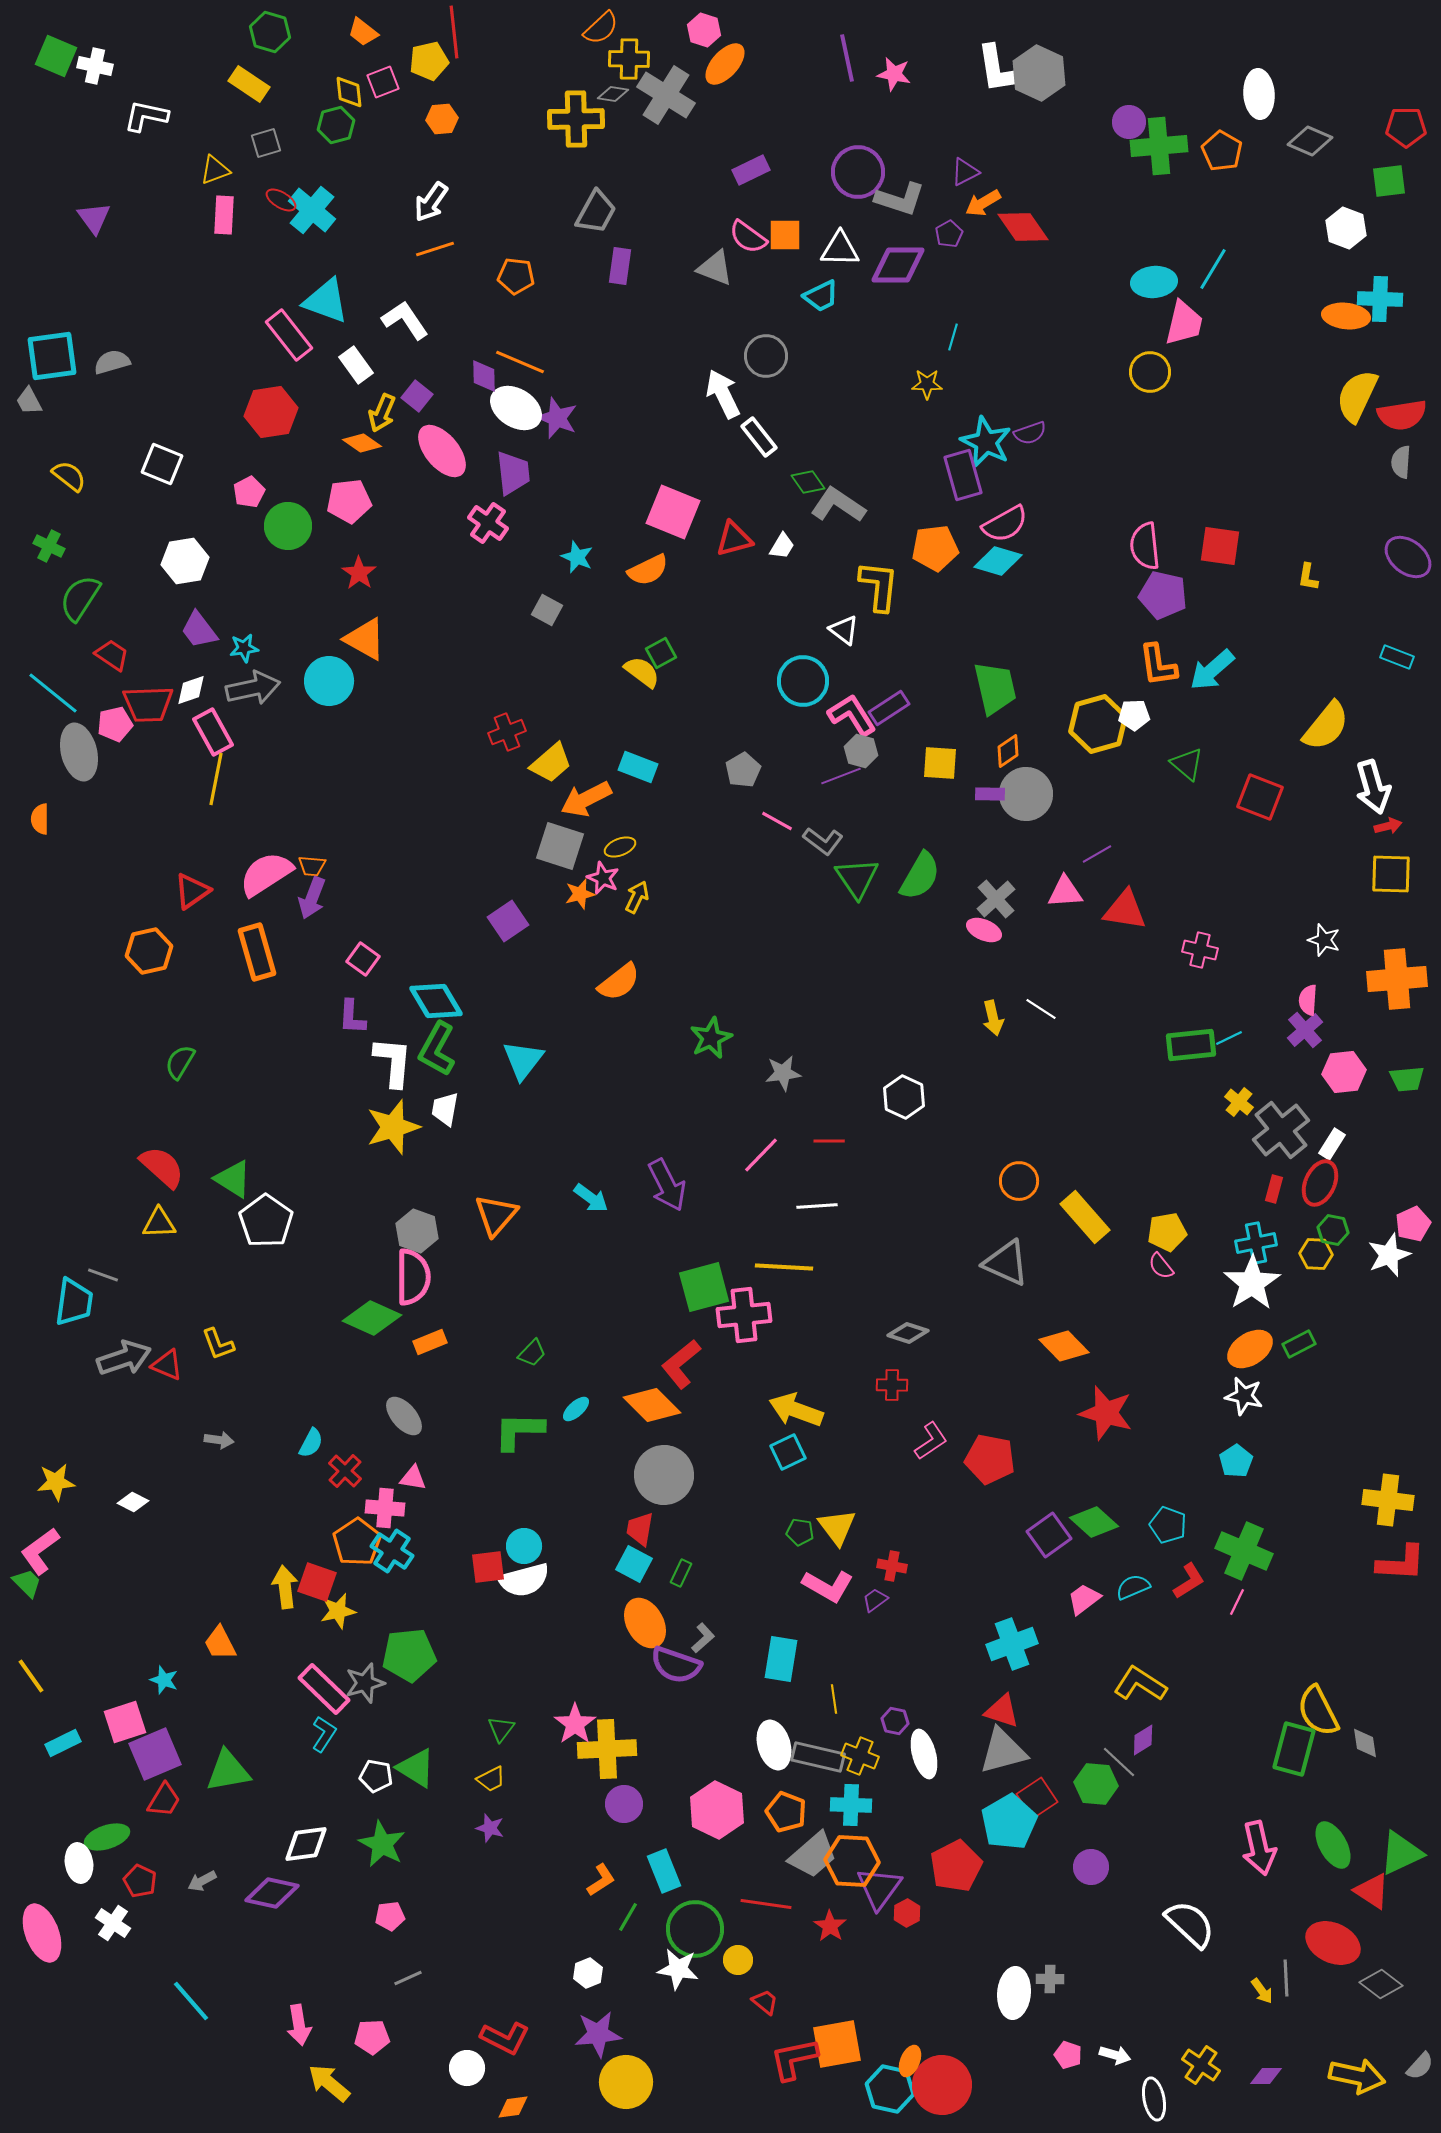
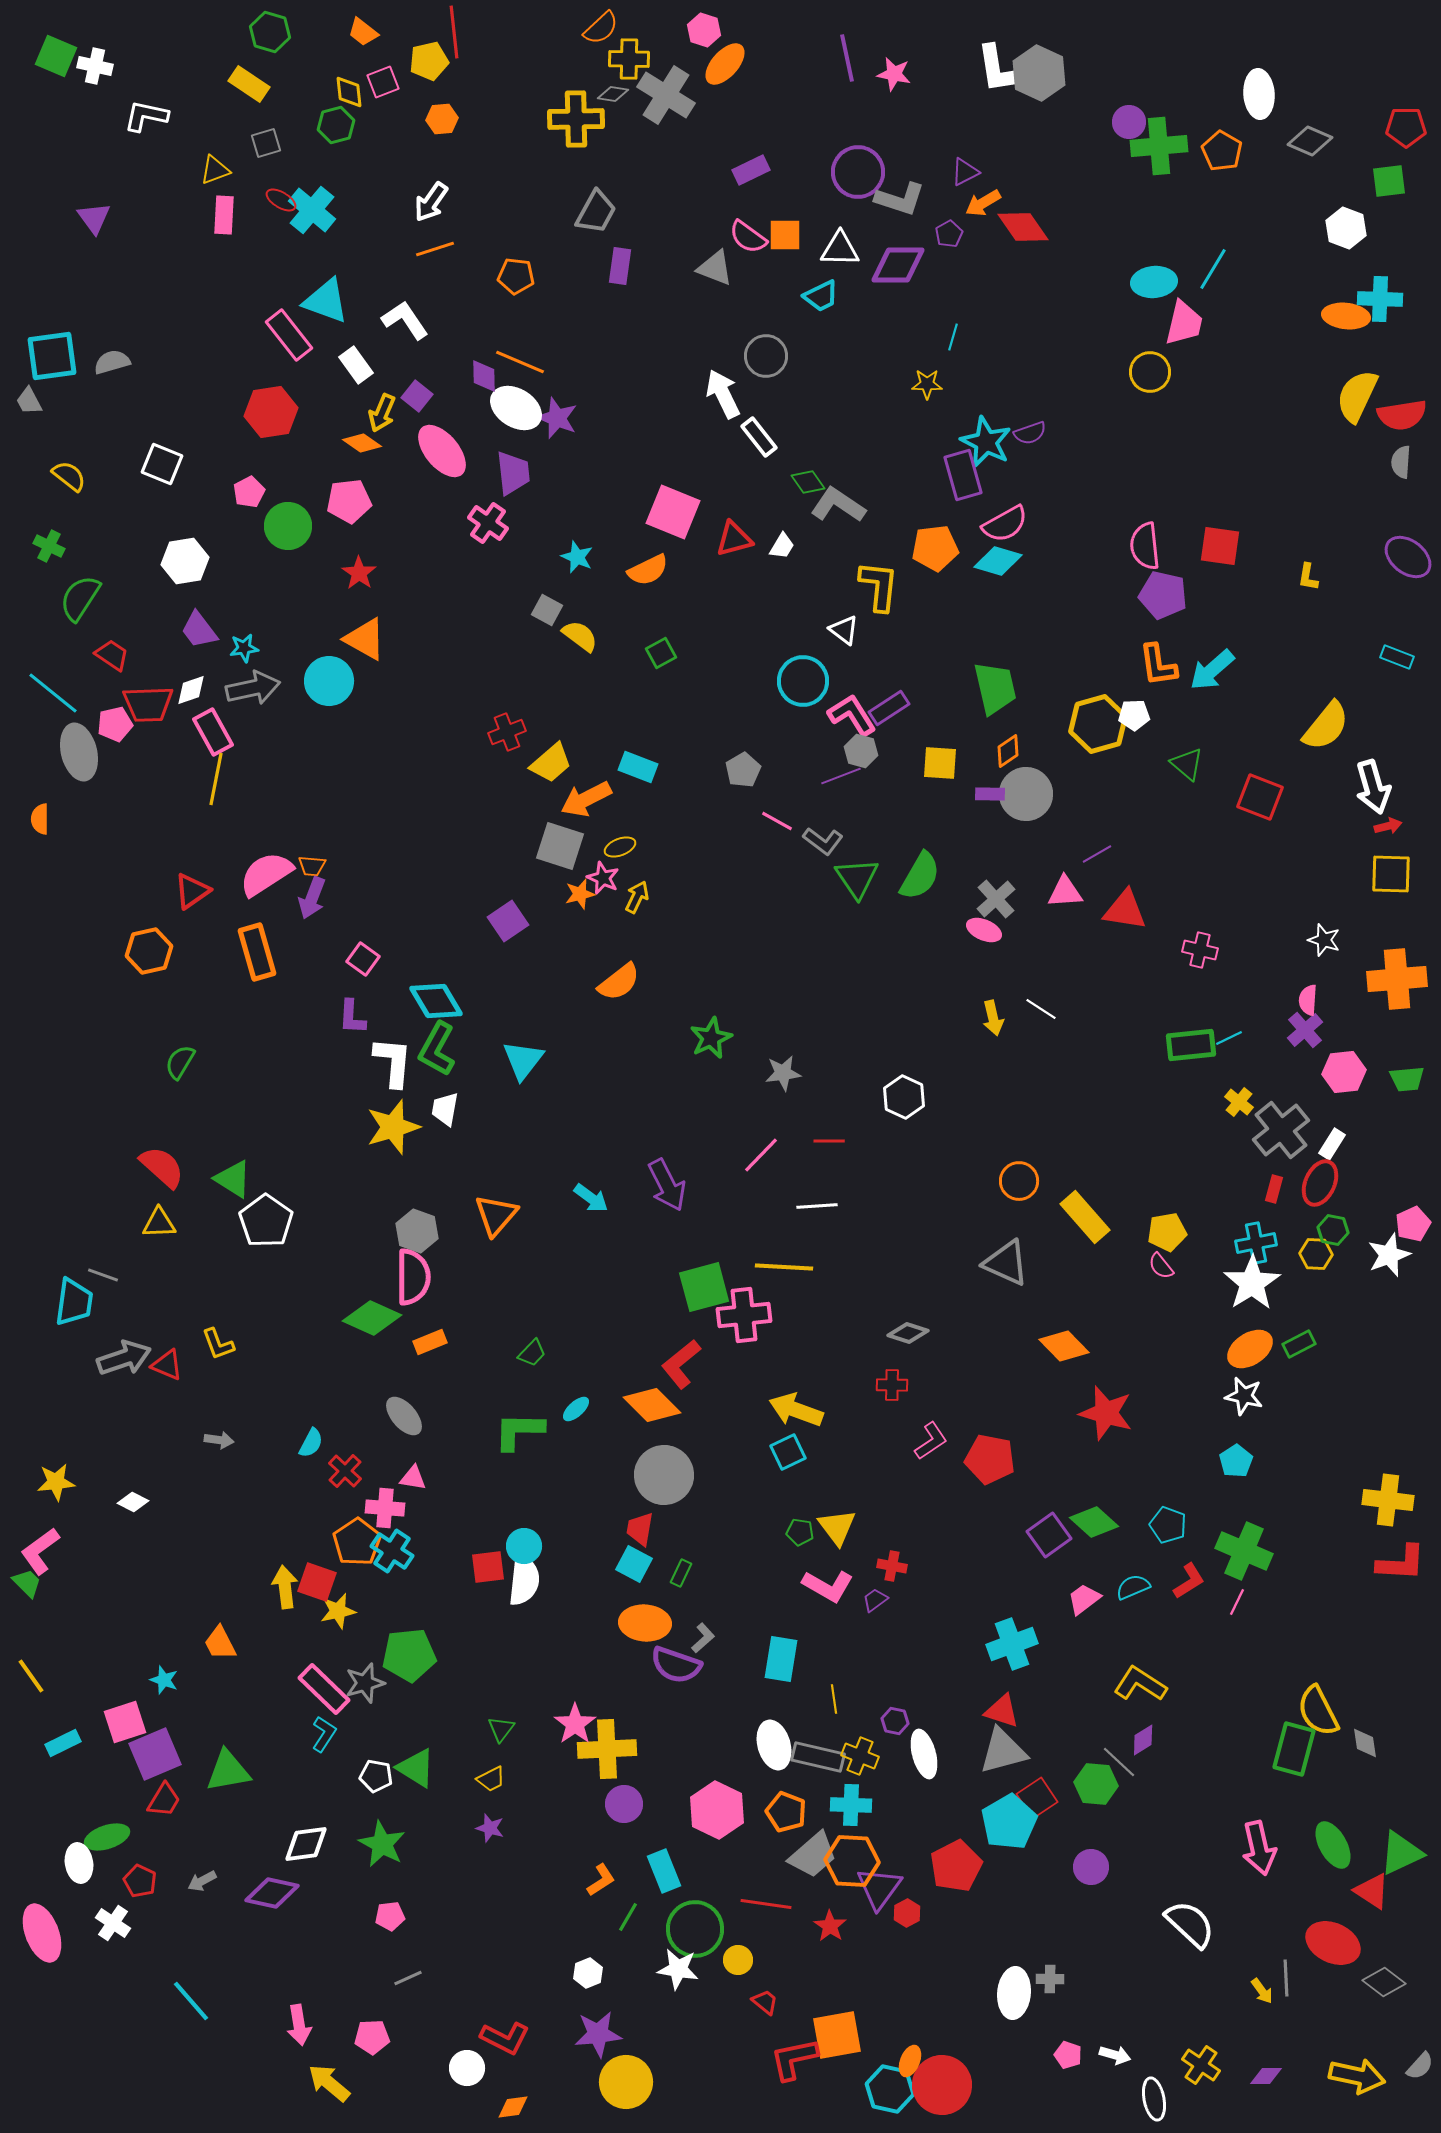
yellow semicircle at (642, 672): moved 62 px left, 36 px up
white semicircle at (524, 1580): rotated 69 degrees counterclockwise
orange ellipse at (645, 1623): rotated 57 degrees counterclockwise
gray diamond at (1381, 1984): moved 3 px right, 2 px up
orange square at (837, 2044): moved 9 px up
